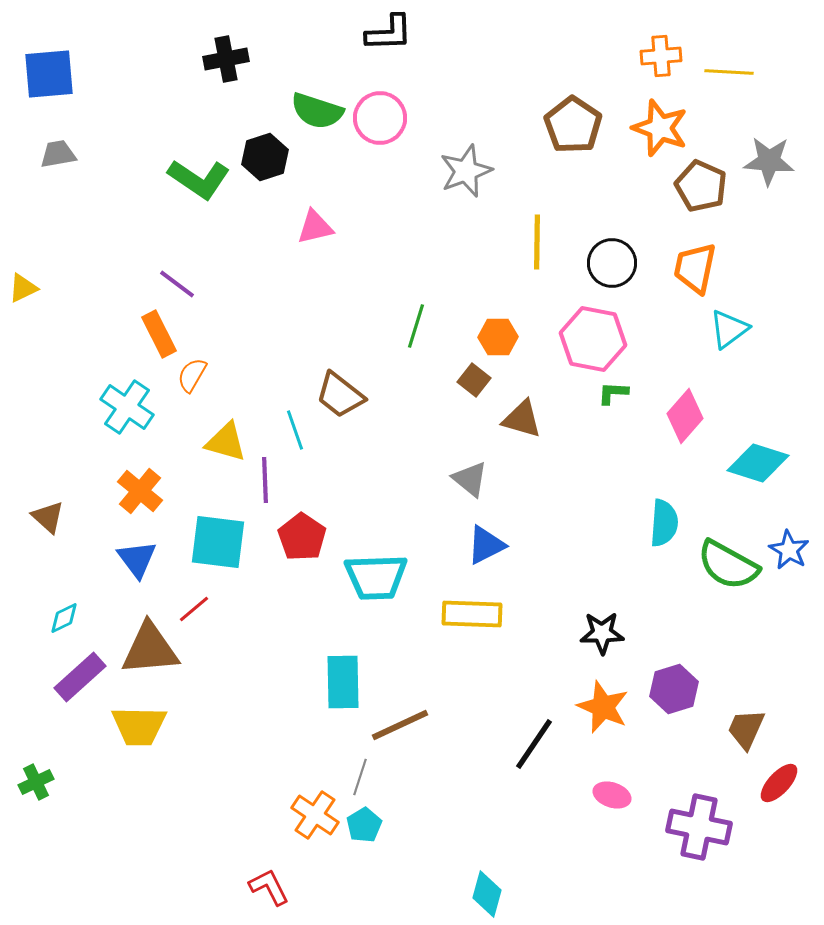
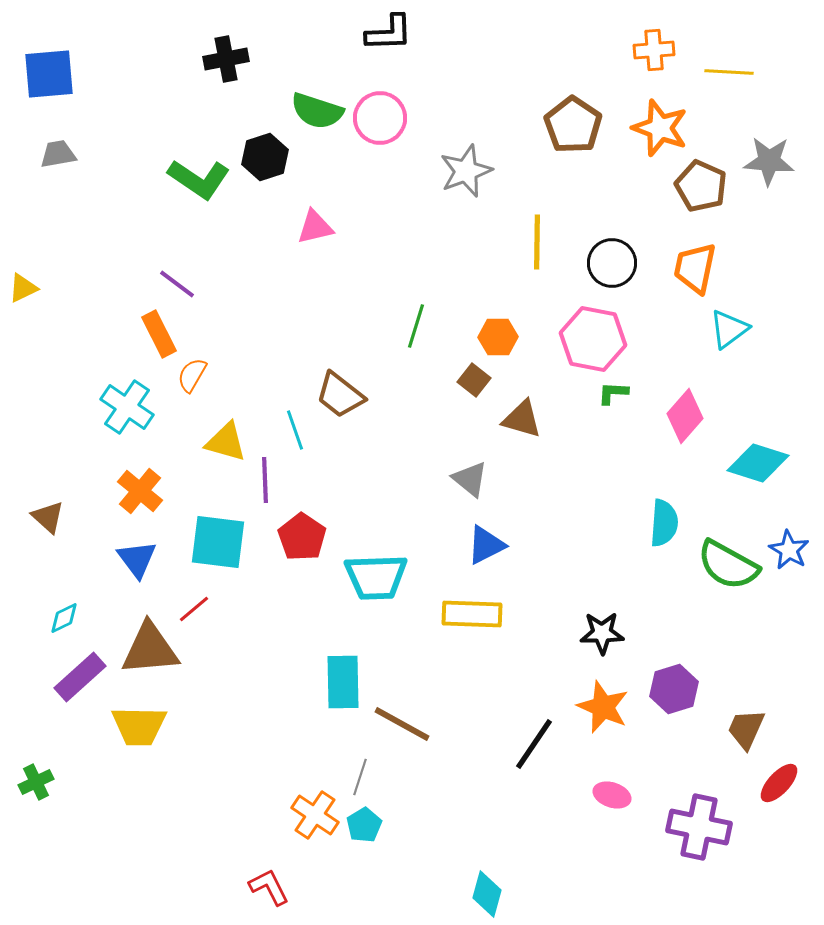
orange cross at (661, 56): moved 7 px left, 6 px up
brown line at (400, 725): moved 2 px right, 1 px up; rotated 54 degrees clockwise
